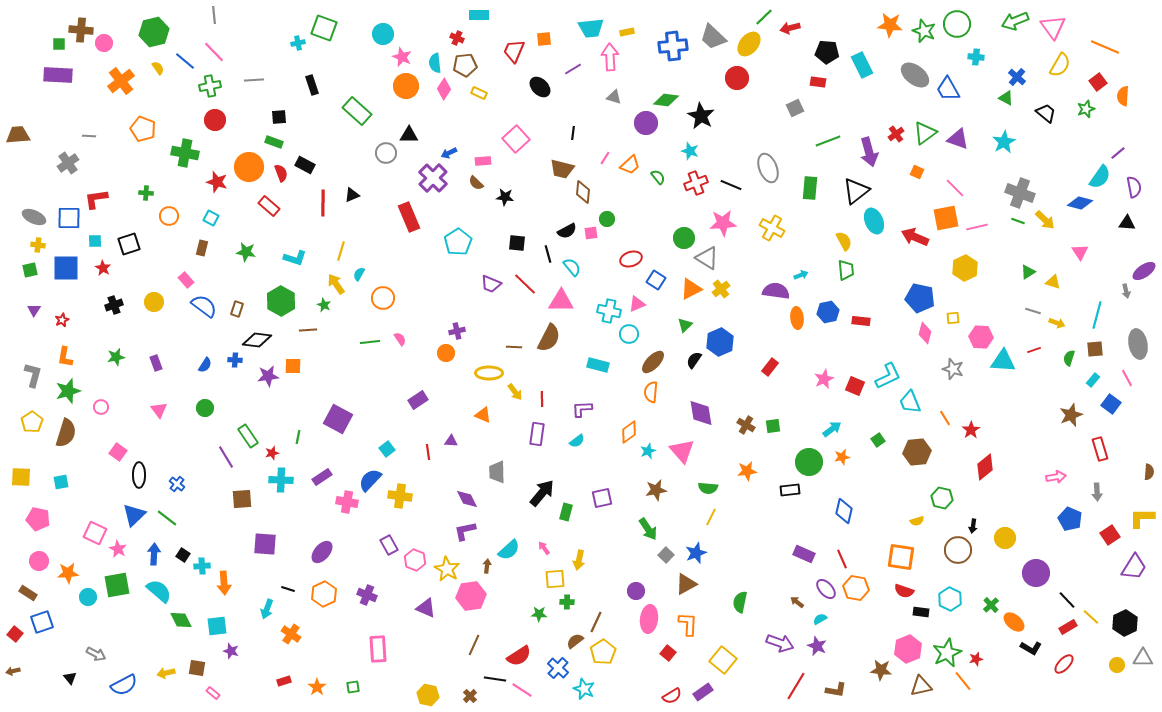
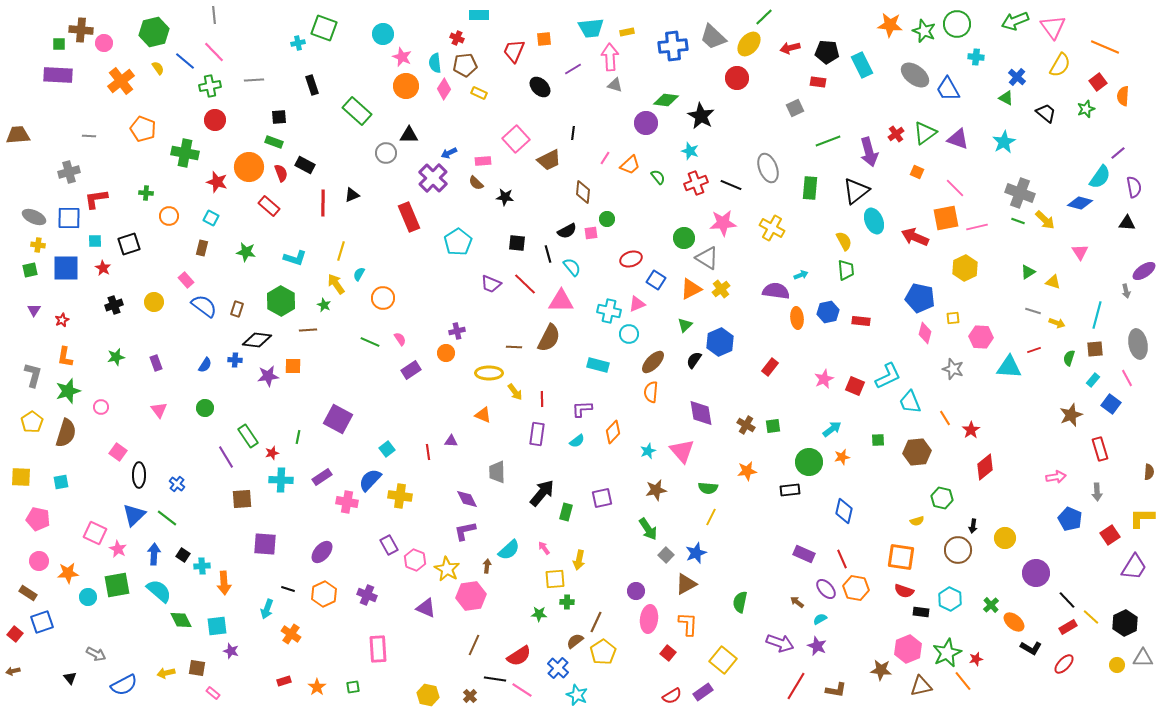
red arrow at (790, 28): moved 20 px down
gray triangle at (614, 97): moved 1 px right, 12 px up
gray cross at (68, 163): moved 1 px right, 9 px down; rotated 20 degrees clockwise
brown trapezoid at (562, 169): moved 13 px left, 9 px up; rotated 40 degrees counterclockwise
green line at (370, 342): rotated 30 degrees clockwise
cyan triangle at (1003, 361): moved 6 px right, 6 px down
purple rectangle at (418, 400): moved 7 px left, 30 px up
orange diamond at (629, 432): moved 16 px left; rotated 10 degrees counterclockwise
green square at (878, 440): rotated 32 degrees clockwise
cyan star at (584, 689): moved 7 px left, 6 px down
